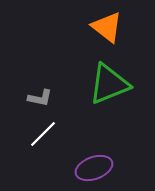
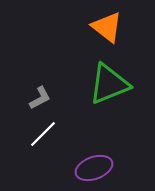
gray L-shape: rotated 40 degrees counterclockwise
